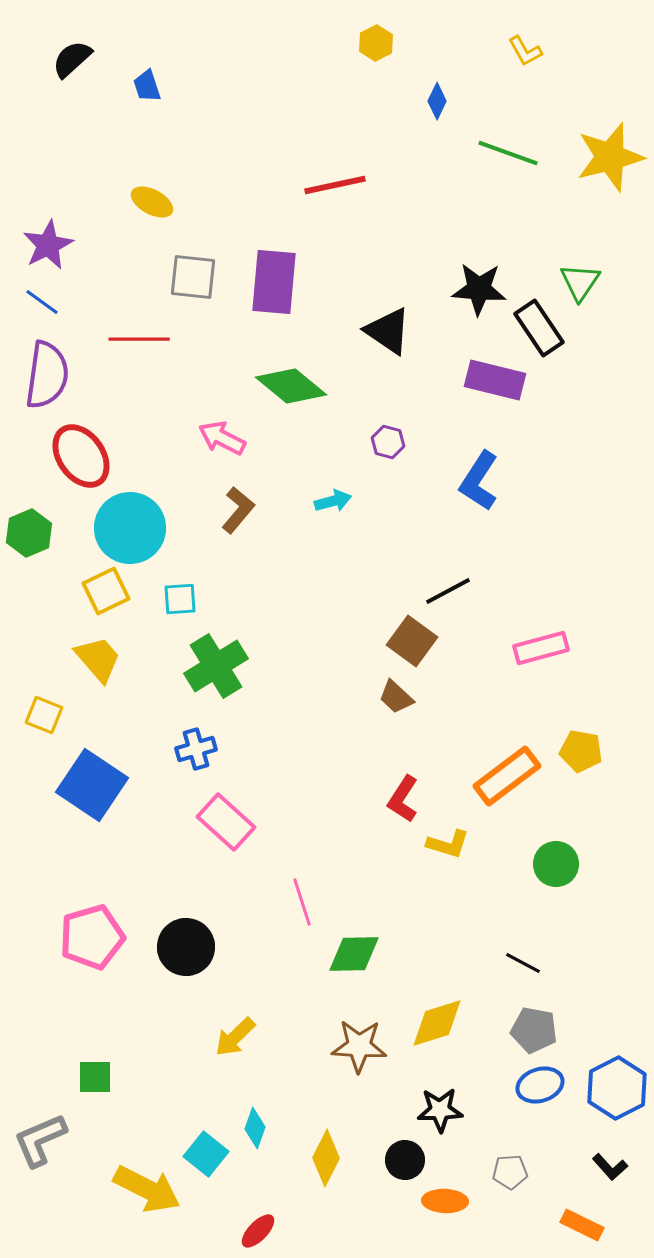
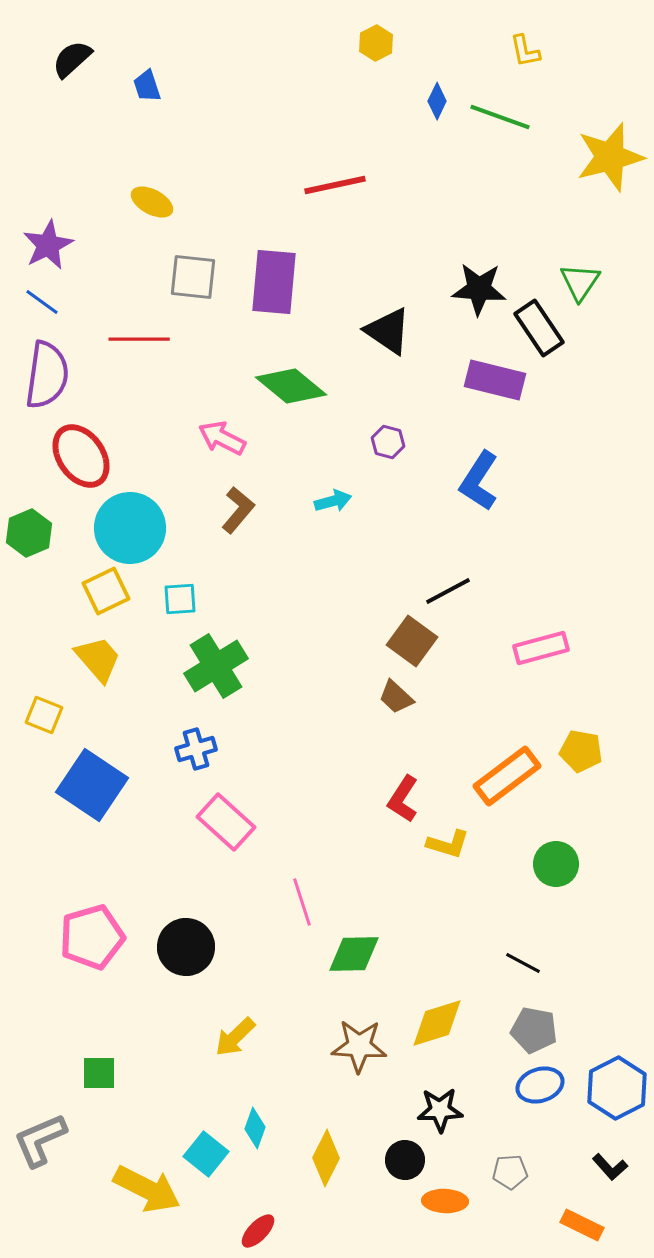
yellow L-shape at (525, 51): rotated 18 degrees clockwise
green line at (508, 153): moved 8 px left, 36 px up
green square at (95, 1077): moved 4 px right, 4 px up
